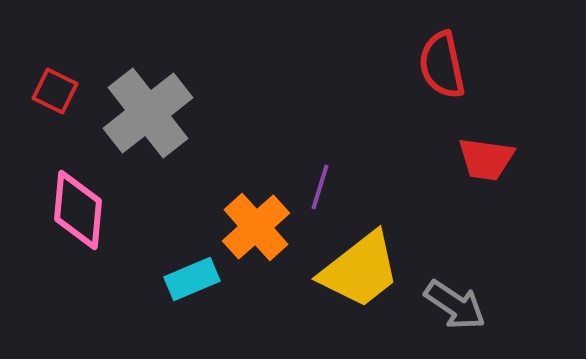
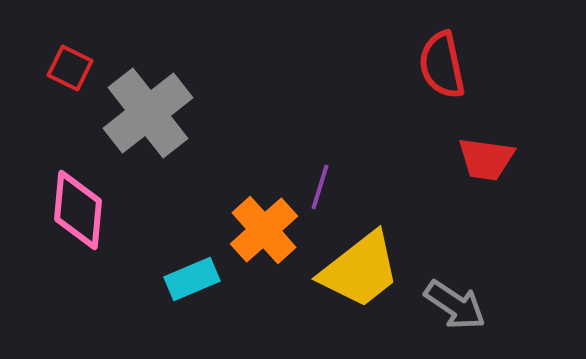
red square: moved 15 px right, 23 px up
orange cross: moved 8 px right, 3 px down
